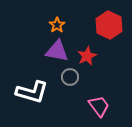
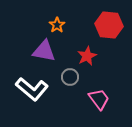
red hexagon: rotated 20 degrees counterclockwise
purple triangle: moved 13 px left
white L-shape: moved 3 px up; rotated 24 degrees clockwise
pink trapezoid: moved 7 px up
